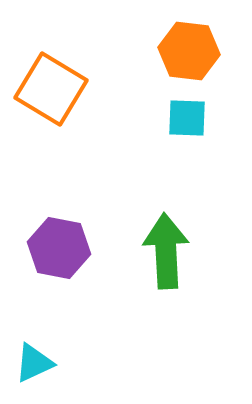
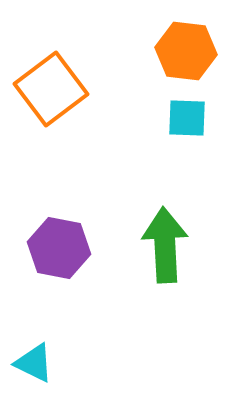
orange hexagon: moved 3 px left
orange square: rotated 22 degrees clockwise
green arrow: moved 1 px left, 6 px up
cyan triangle: rotated 51 degrees clockwise
